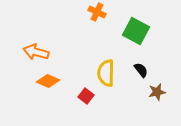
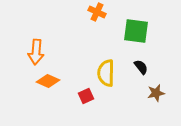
green square: rotated 20 degrees counterclockwise
orange arrow: rotated 100 degrees counterclockwise
black semicircle: moved 3 px up
brown star: moved 1 px left, 1 px down
red square: rotated 28 degrees clockwise
